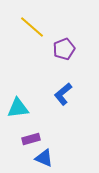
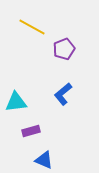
yellow line: rotated 12 degrees counterclockwise
cyan triangle: moved 2 px left, 6 px up
purple rectangle: moved 8 px up
blue triangle: moved 2 px down
